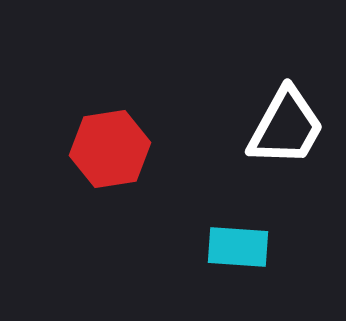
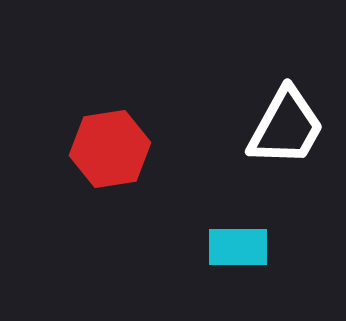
cyan rectangle: rotated 4 degrees counterclockwise
